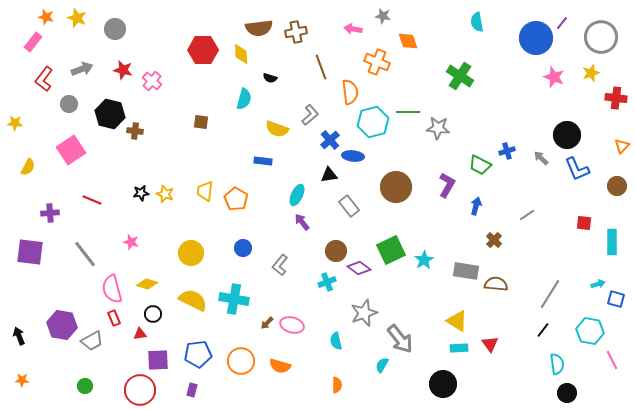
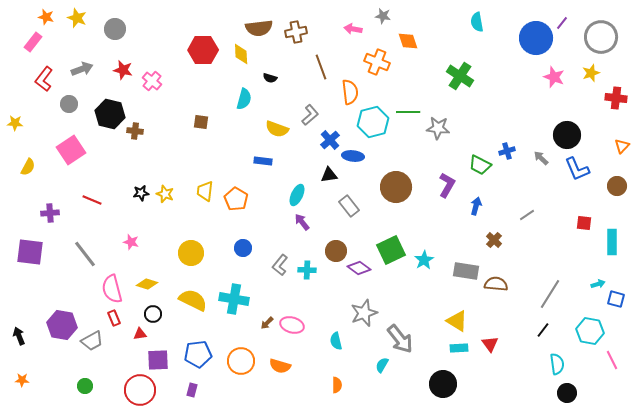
cyan cross at (327, 282): moved 20 px left, 12 px up; rotated 24 degrees clockwise
